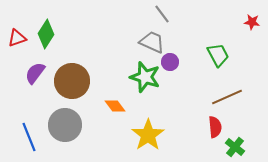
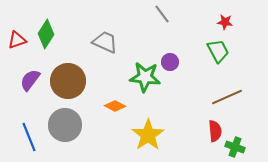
red star: moved 27 px left
red triangle: moved 2 px down
gray trapezoid: moved 47 px left
green trapezoid: moved 4 px up
purple semicircle: moved 5 px left, 7 px down
green star: rotated 12 degrees counterclockwise
brown circle: moved 4 px left
orange diamond: rotated 25 degrees counterclockwise
red semicircle: moved 4 px down
green cross: rotated 18 degrees counterclockwise
